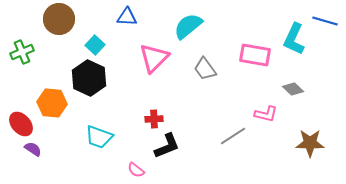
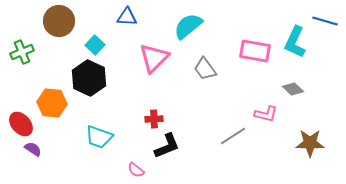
brown circle: moved 2 px down
cyan L-shape: moved 1 px right, 3 px down
pink rectangle: moved 4 px up
